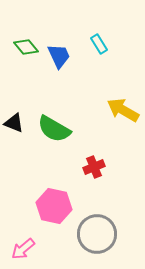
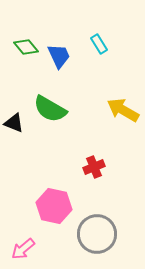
green semicircle: moved 4 px left, 20 px up
